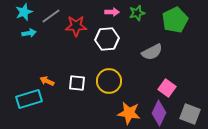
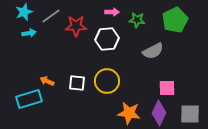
green star: moved 7 px down; rotated 21 degrees clockwise
gray semicircle: moved 1 px right, 1 px up
yellow circle: moved 2 px left
pink square: rotated 36 degrees counterclockwise
gray square: rotated 20 degrees counterclockwise
